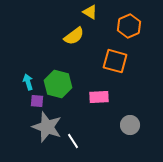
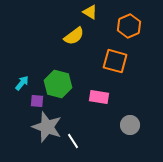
cyan arrow: moved 6 px left, 1 px down; rotated 56 degrees clockwise
pink rectangle: rotated 12 degrees clockwise
